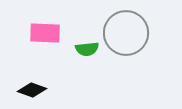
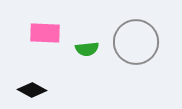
gray circle: moved 10 px right, 9 px down
black diamond: rotated 8 degrees clockwise
